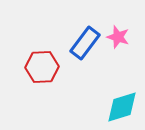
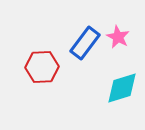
pink star: rotated 10 degrees clockwise
cyan diamond: moved 19 px up
